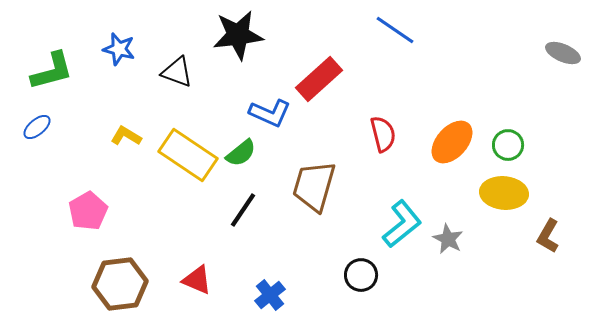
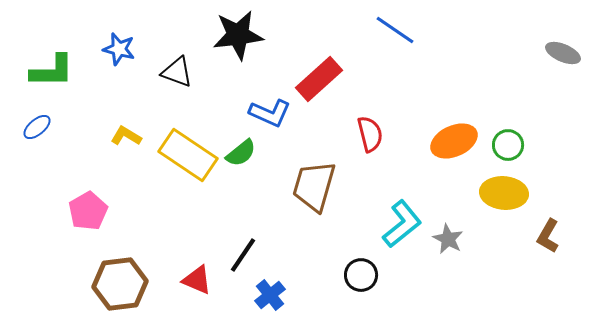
green L-shape: rotated 15 degrees clockwise
red semicircle: moved 13 px left
orange ellipse: moved 2 px right, 1 px up; rotated 24 degrees clockwise
black line: moved 45 px down
